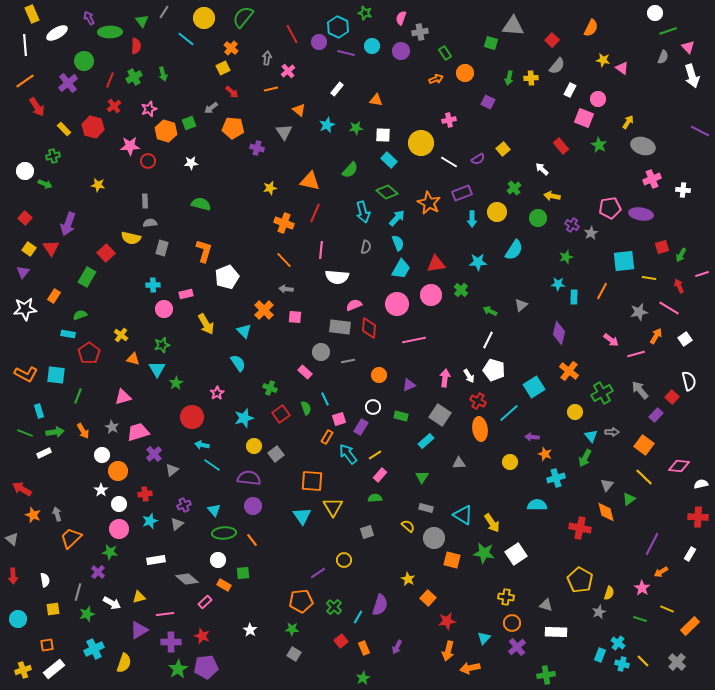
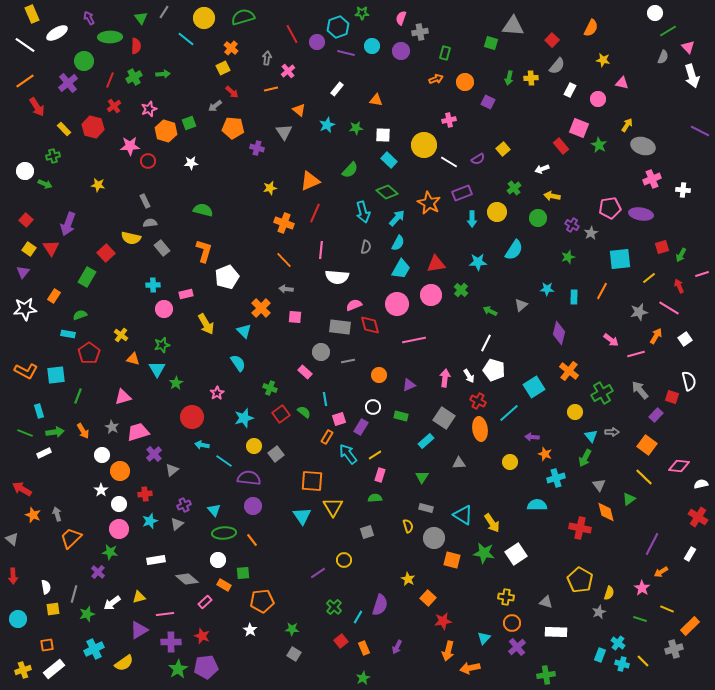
green star at (365, 13): moved 3 px left; rotated 16 degrees counterclockwise
green semicircle at (243, 17): rotated 35 degrees clockwise
green triangle at (142, 21): moved 1 px left, 3 px up
cyan hexagon at (338, 27): rotated 15 degrees clockwise
green line at (668, 31): rotated 12 degrees counterclockwise
green ellipse at (110, 32): moved 5 px down
purple circle at (319, 42): moved 2 px left
white line at (25, 45): rotated 50 degrees counterclockwise
green rectangle at (445, 53): rotated 48 degrees clockwise
pink triangle at (622, 68): moved 15 px down; rotated 24 degrees counterclockwise
orange circle at (465, 73): moved 9 px down
green arrow at (163, 74): rotated 80 degrees counterclockwise
gray arrow at (211, 108): moved 4 px right, 2 px up
pink square at (584, 118): moved 5 px left, 10 px down
yellow arrow at (628, 122): moved 1 px left, 3 px down
yellow circle at (421, 143): moved 3 px right, 2 px down
white arrow at (542, 169): rotated 64 degrees counterclockwise
orange triangle at (310, 181): rotated 35 degrees counterclockwise
gray rectangle at (145, 201): rotated 24 degrees counterclockwise
green semicircle at (201, 204): moved 2 px right, 6 px down
red square at (25, 218): moved 1 px right, 2 px down
cyan semicircle at (398, 243): rotated 49 degrees clockwise
gray rectangle at (162, 248): rotated 56 degrees counterclockwise
green star at (566, 257): moved 2 px right
cyan square at (624, 261): moved 4 px left, 2 px up
yellow line at (649, 278): rotated 48 degrees counterclockwise
cyan star at (558, 284): moved 11 px left, 5 px down
orange cross at (264, 310): moved 3 px left, 2 px up
red diamond at (369, 328): moved 1 px right, 3 px up; rotated 20 degrees counterclockwise
white line at (488, 340): moved 2 px left, 3 px down
orange L-shape at (26, 374): moved 3 px up
cyan square at (56, 375): rotated 12 degrees counterclockwise
red square at (672, 397): rotated 24 degrees counterclockwise
cyan line at (325, 399): rotated 16 degrees clockwise
green semicircle at (306, 408): moved 2 px left, 4 px down; rotated 32 degrees counterclockwise
gray square at (440, 415): moved 4 px right, 3 px down
orange square at (644, 445): moved 3 px right
cyan line at (212, 465): moved 12 px right, 4 px up
orange circle at (118, 471): moved 2 px right
pink rectangle at (380, 475): rotated 24 degrees counterclockwise
gray triangle at (607, 485): moved 8 px left; rotated 16 degrees counterclockwise
red cross at (698, 517): rotated 30 degrees clockwise
yellow semicircle at (408, 526): rotated 32 degrees clockwise
white semicircle at (45, 580): moved 1 px right, 7 px down
gray line at (78, 592): moved 4 px left, 2 px down
orange pentagon at (301, 601): moved 39 px left
white arrow at (112, 603): rotated 114 degrees clockwise
gray triangle at (546, 605): moved 3 px up
red star at (447, 621): moved 4 px left
gray cross at (677, 662): moved 3 px left, 13 px up; rotated 30 degrees clockwise
yellow semicircle at (124, 663): rotated 36 degrees clockwise
